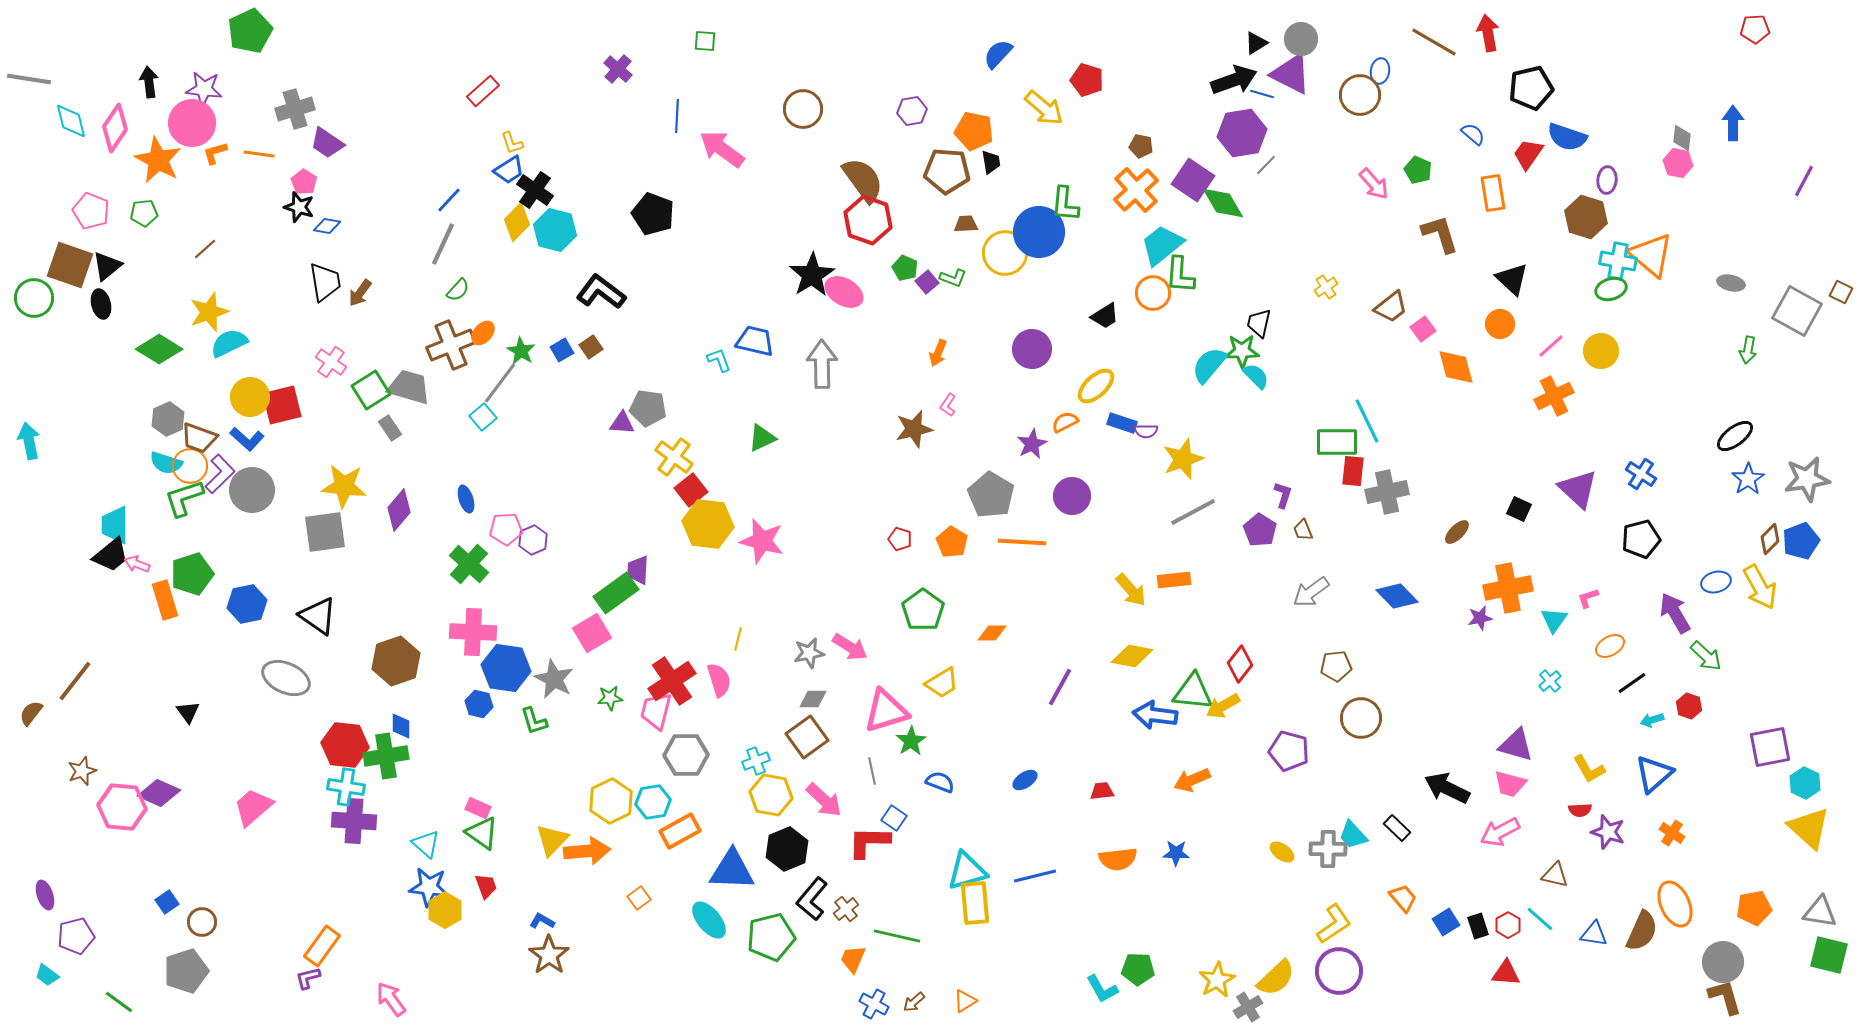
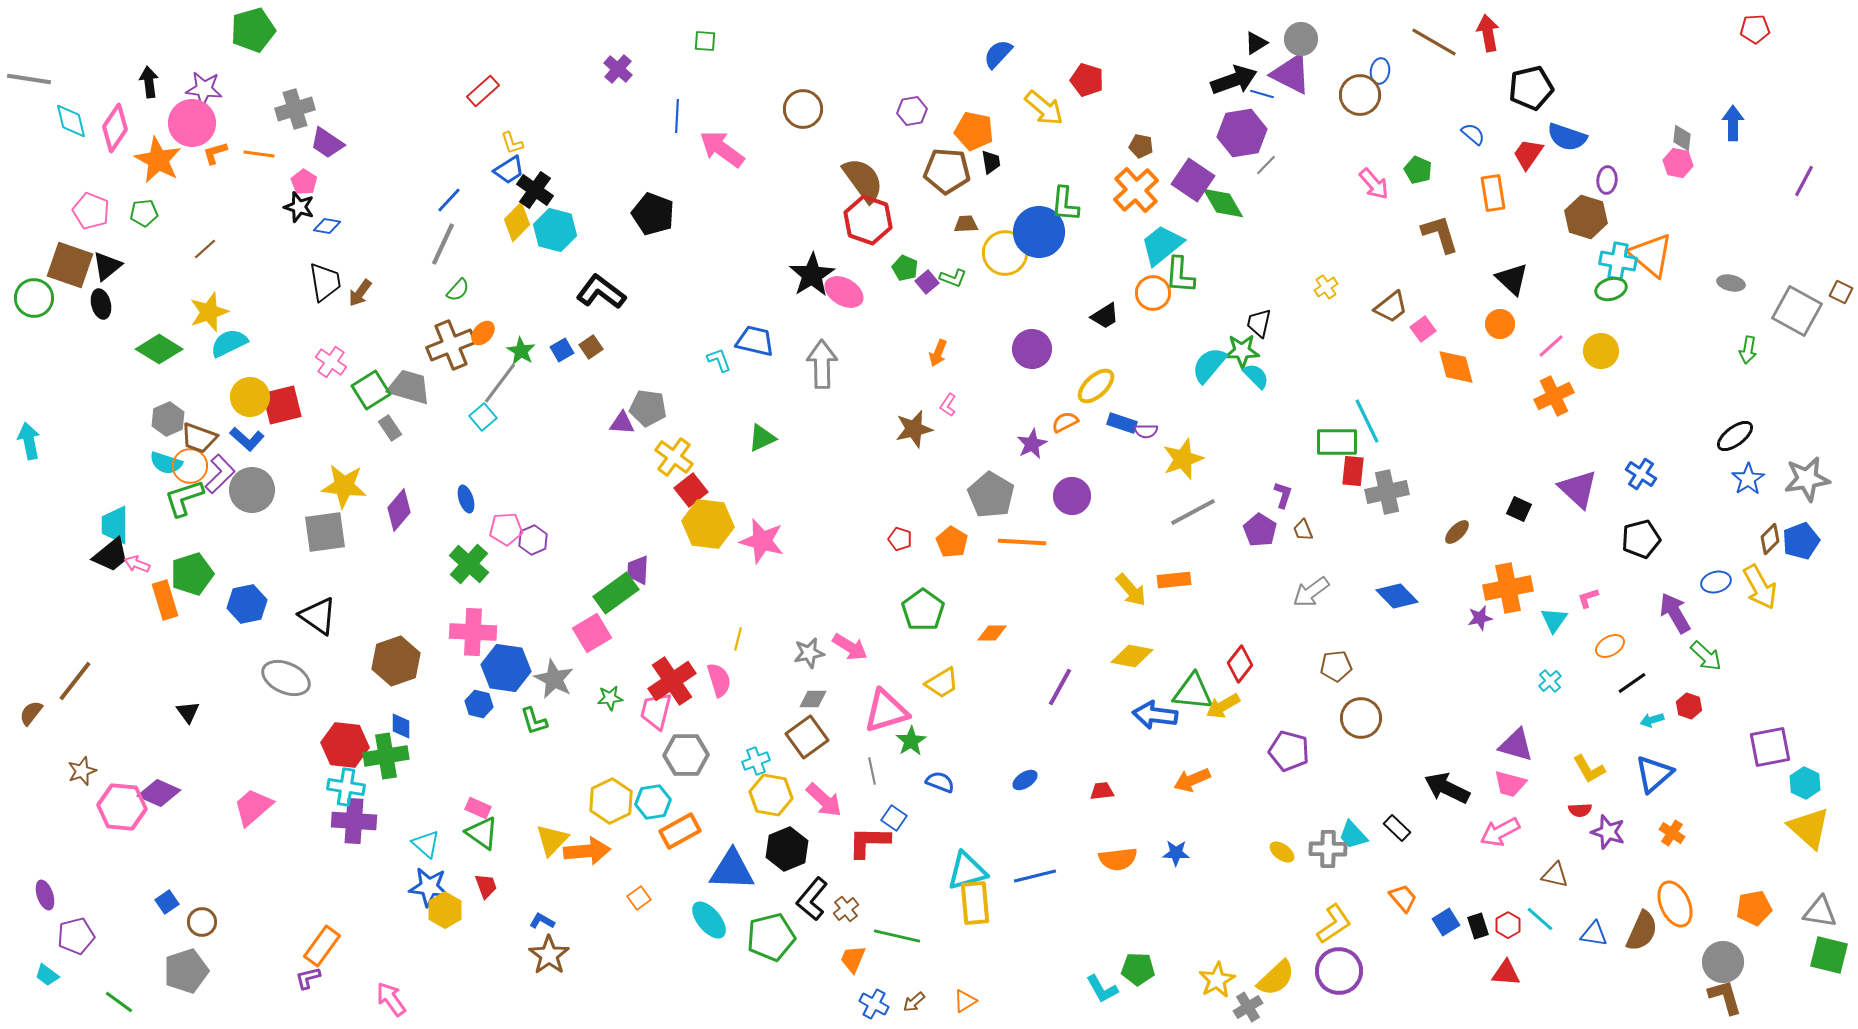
green pentagon at (250, 31): moved 3 px right, 1 px up; rotated 9 degrees clockwise
